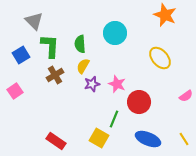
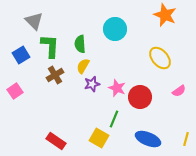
cyan circle: moved 4 px up
pink star: moved 4 px down
pink semicircle: moved 7 px left, 5 px up
red circle: moved 1 px right, 5 px up
yellow line: moved 2 px right; rotated 48 degrees clockwise
